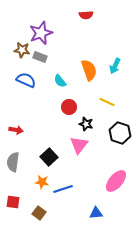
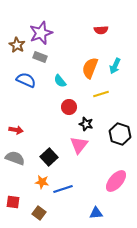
red semicircle: moved 15 px right, 15 px down
brown star: moved 5 px left, 5 px up; rotated 21 degrees clockwise
orange semicircle: moved 1 px right, 2 px up; rotated 140 degrees counterclockwise
yellow line: moved 6 px left, 8 px up; rotated 42 degrees counterclockwise
black hexagon: moved 1 px down
gray semicircle: moved 2 px right, 4 px up; rotated 102 degrees clockwise
